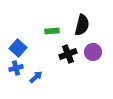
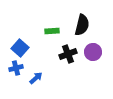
blue square: moved 2 px right
blue arrow: moved 1 px down
